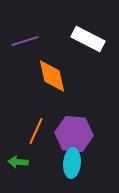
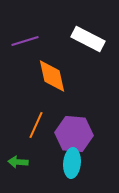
orange line: moved 6 px up
